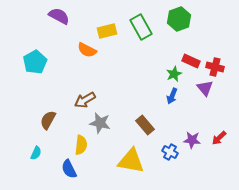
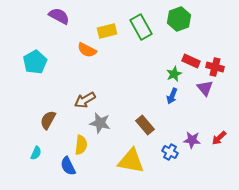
blue semicircle: moved 1 px left, 3 px up
